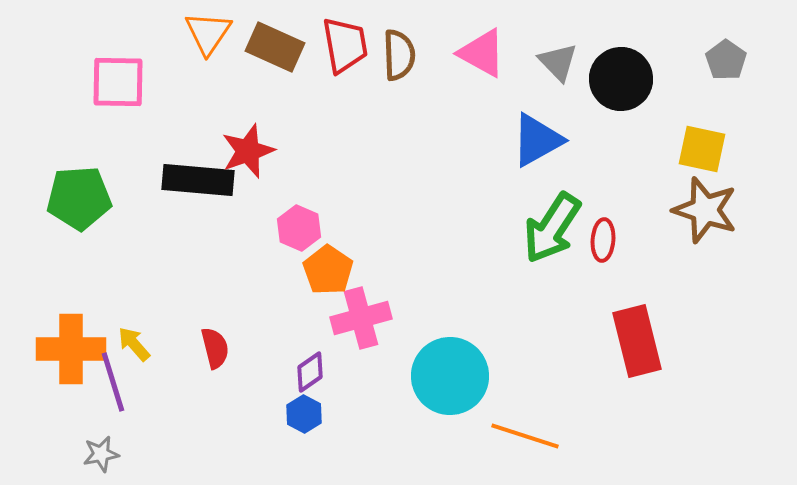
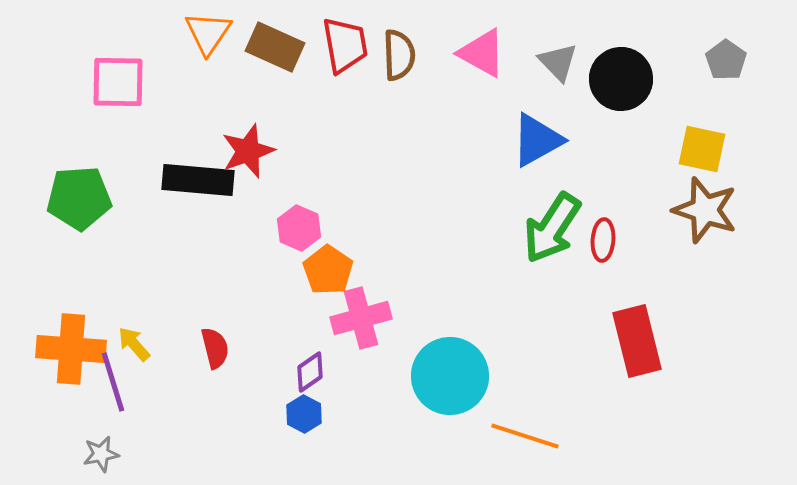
orange cross: rotated 4 degrees clockwise
